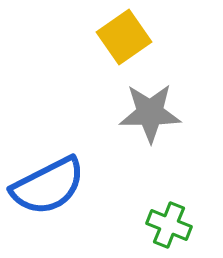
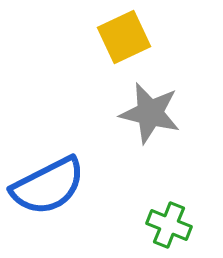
yellow square: rotated 10 degrees clockwise
gray star: rotated 14 degrees clockwise
